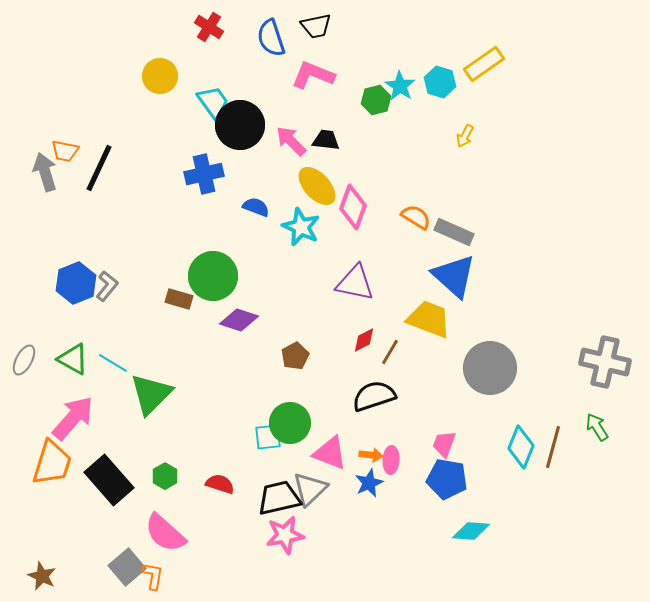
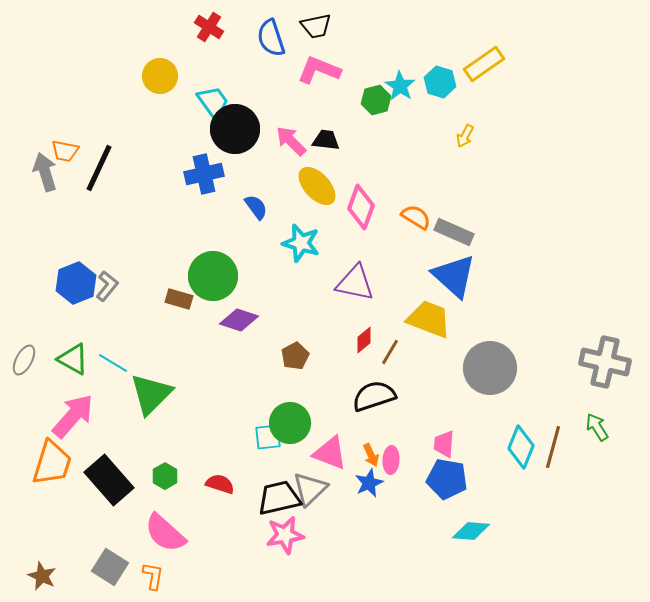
pink L-shape at (313, 75): moved 6 px right, 5 px up
black circle at (240, 125): moved 5 px left, 4 px down
blue semicircle at (256, 207): rotated 32 degrees clockwise
pink diamond at (353, 207): moved 8 px right
cyan star at (301, 227): moved 16 px down; rotated 9 degrees counterclockwise
red diamond at (364, 340): rotated 12 degrees counterclockwise
pink arrow at (73, 418): moved 2 px up
pink trapezoid at (444, 444): rotated 16 degrees counterclockwise
orange arrow at (371, 455): rotated 60 degrees clockwise
gray square at (127, 567): moved 17 px left; rotated 18 degrees counterclockwise
